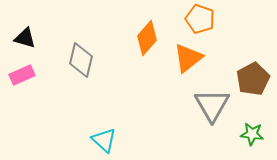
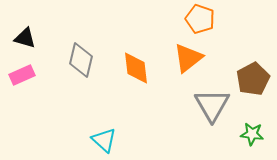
orange diamond: moved 11 px left, 30 px down; rotated 48 degrees counterclockwise
